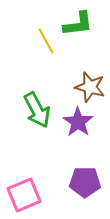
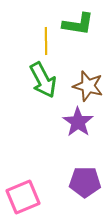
green L-shape: rotated 16 degrees clockwise
yellow line: rotated 28 degrees clockwise
brown star: moved 2 px left, 1 px up
green arrow: moved 6 px right, 30 px up
pink square: moved 1 px left, 2 px down
